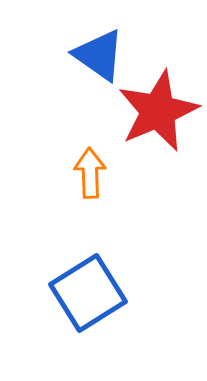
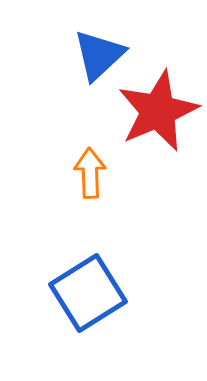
blue triangle: rotated 42 degrees clockwise
